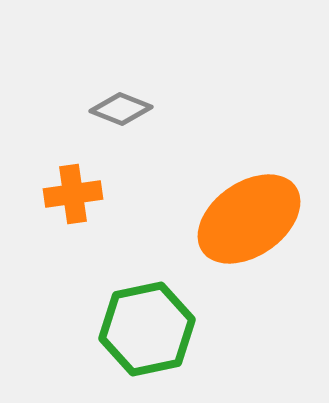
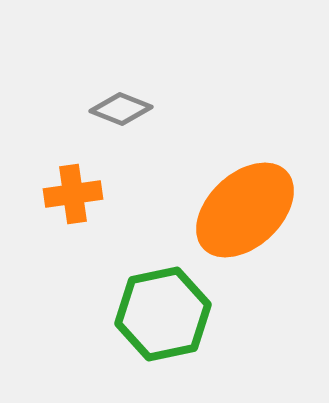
orange ellipse: moved 4 px left, 9 px up; rotated 8 degrees counterclockwise
green hexagon: moved 16 px right, 15 px up
